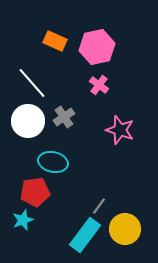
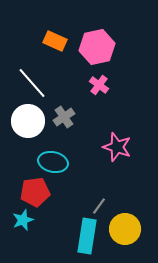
pink star: moved 3 px left, 17 px down
cyan rectangle: moved 2 px right, 1 px down; rotated 28 degrees counterclockwise
